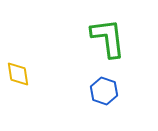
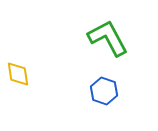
green L-shape: rotated 21 degrees counterclockwise
